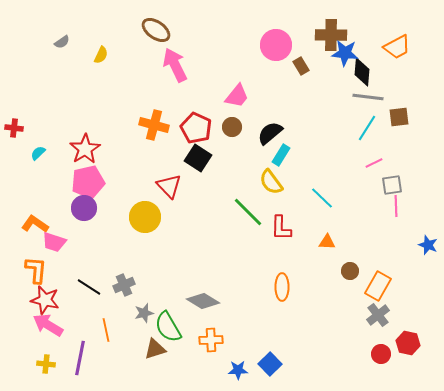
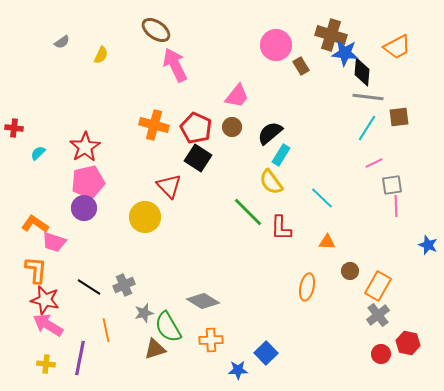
brown cross at (331, 35): rotated 16 degrees clockwise
red star at (85, 149): moved 2 px up
orange ellipse at (282, 287): moved 25 px right; rotated 12 degrees clockwise
blue square at (270, 364): moved 4 px left, 11 px up
